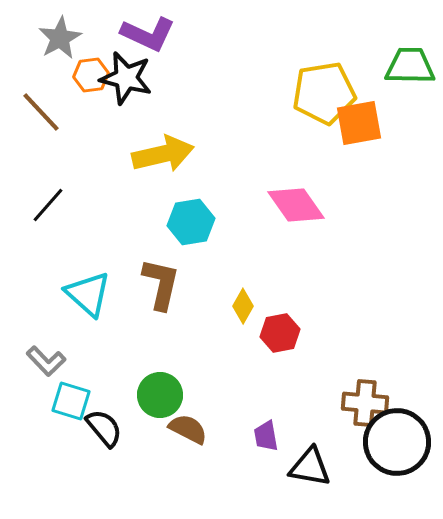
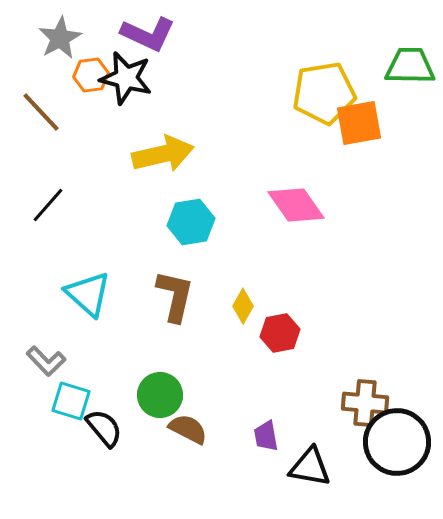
brown L-shape: moved 14 px right, 12 px down
